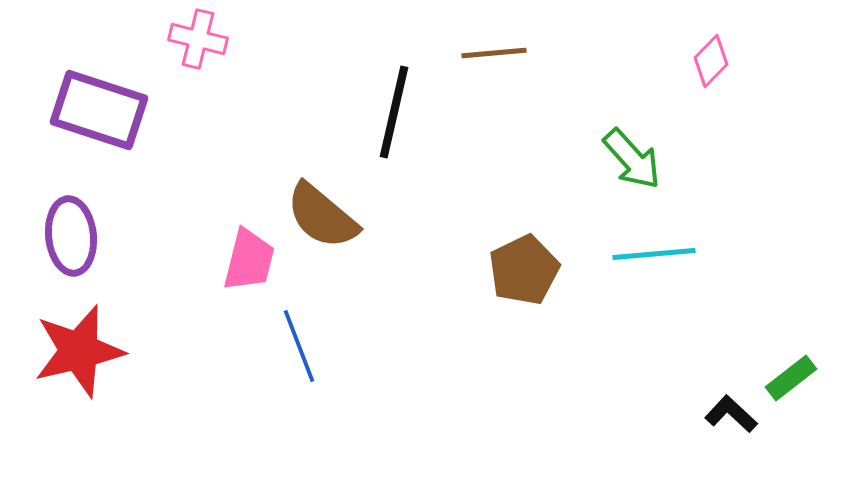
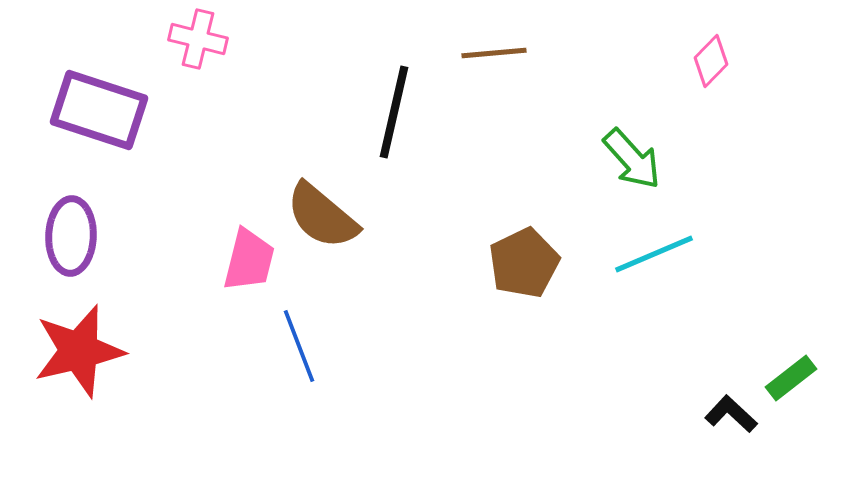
purple ellipse: rotated 8 degrees clockwise
cyan line: rotated 18 degrees counterclockwise
brown pentagon: moved 7 px up
